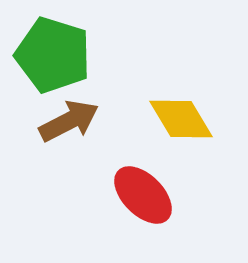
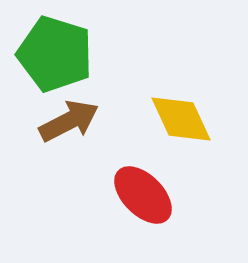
green pentagon: moved 2 px right, 1 px up
yellow diamond: rotated 6 degrees clockwise
